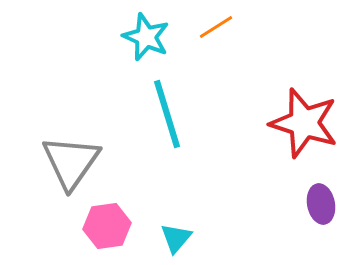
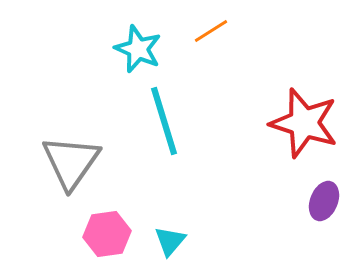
orange line: moved 5 px left, 4 px down
cyan star: moved 8 px left, 12 px down
cyan line: moved 3 px left, 7 px down
purple ellipse: moved 3 px right, 3 px up; rotated 33 degrees clockwise
pink hexagon: moved 8 px down
cyan triangle: moved 6 px left, 3 px down
